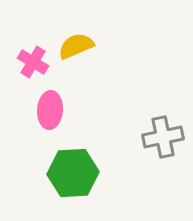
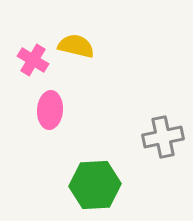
yellow semicircle: rotated 36 degrees clockwise
pink cross: moved 2 px up
green hexagon: moved 22 px right, 12 px down
